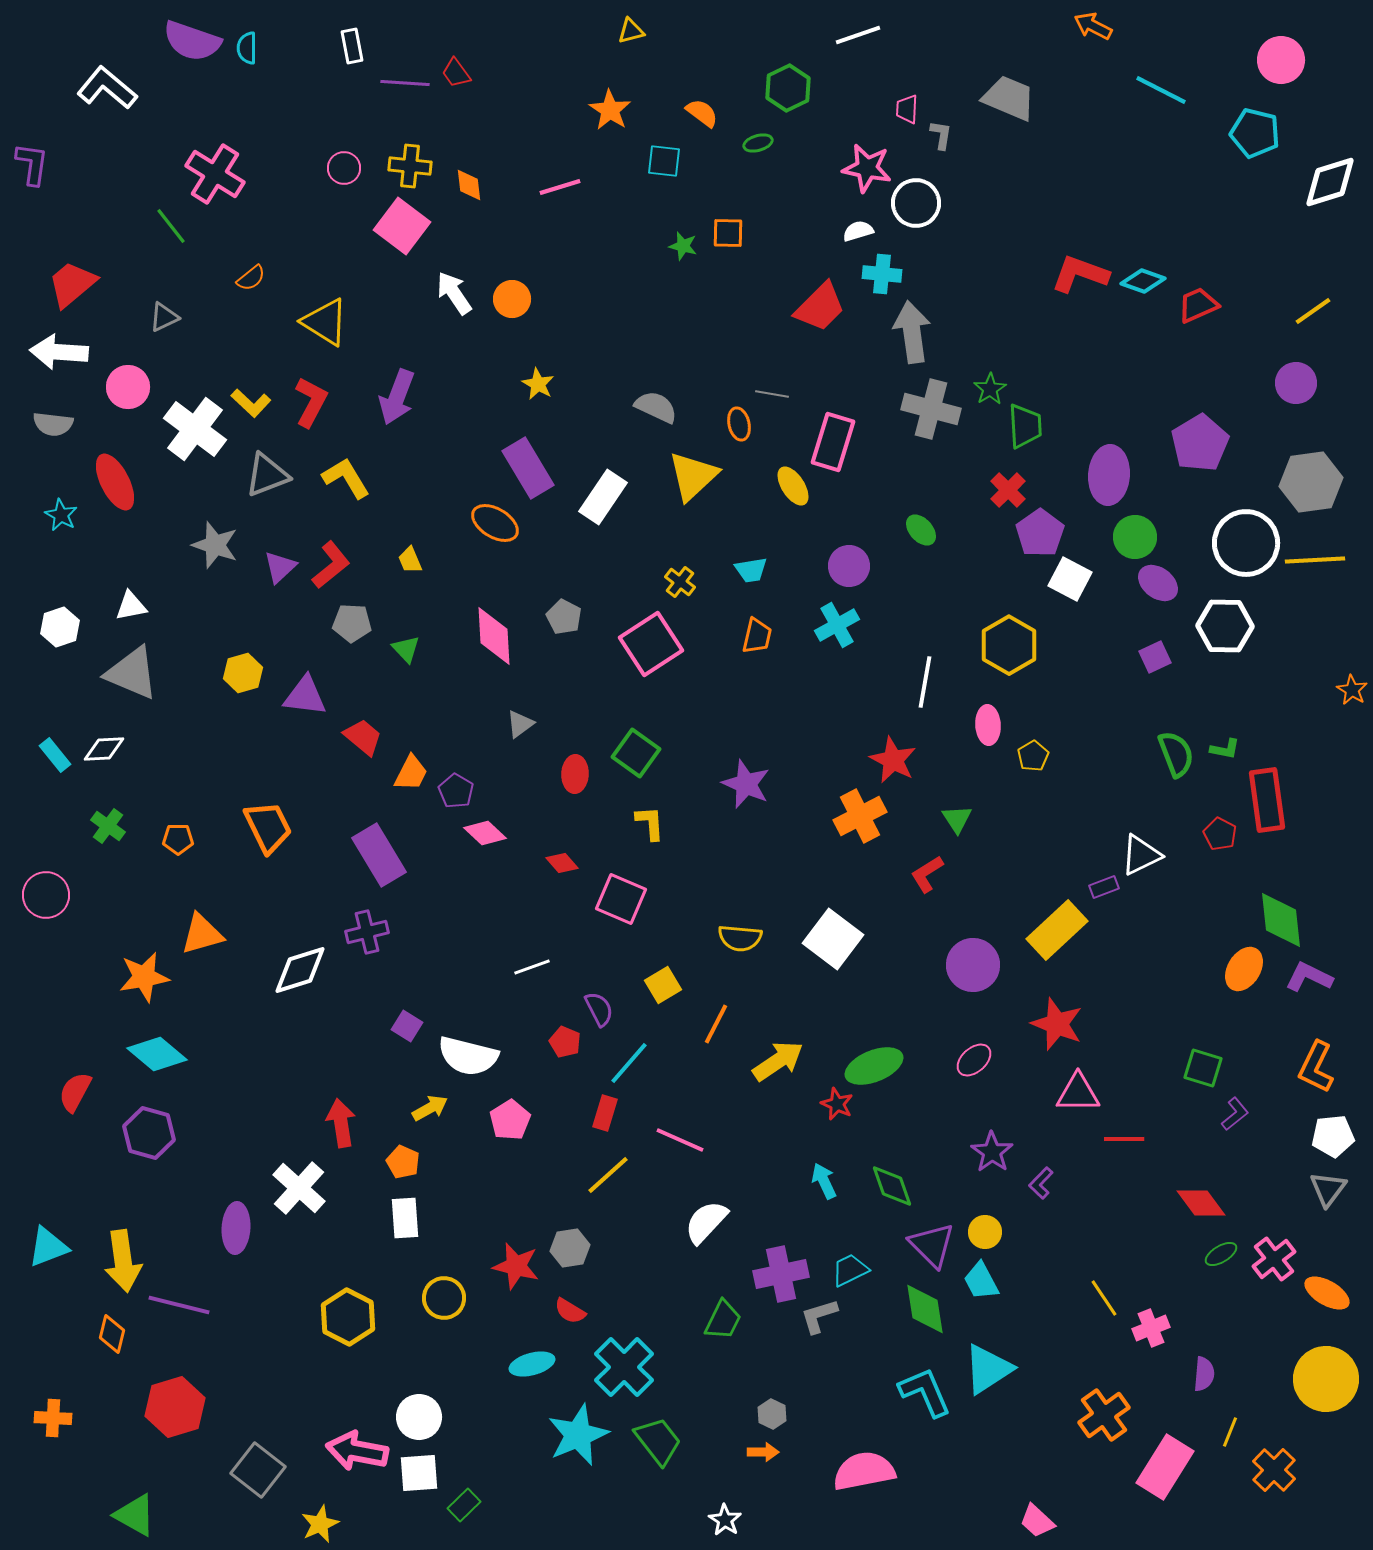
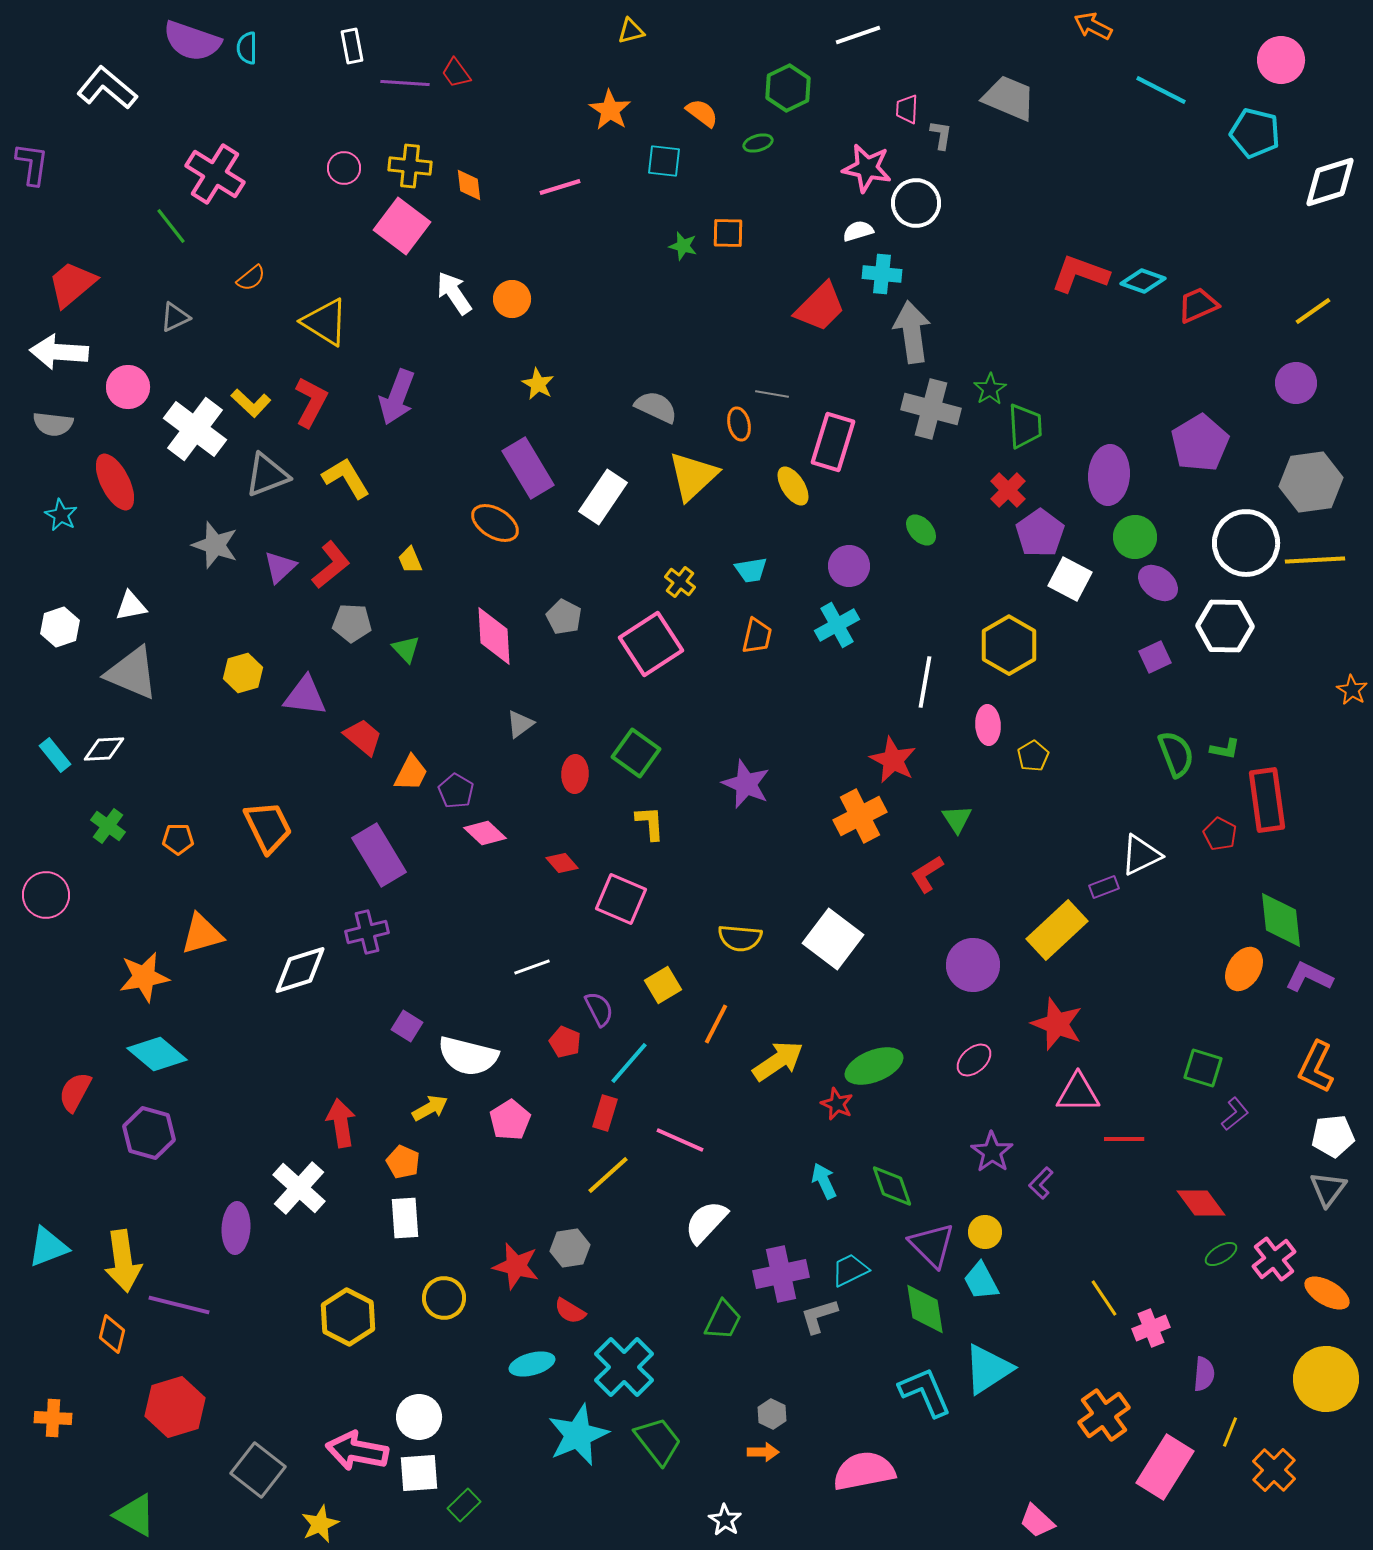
gray triangle at (164, 317): moved 11 px right
